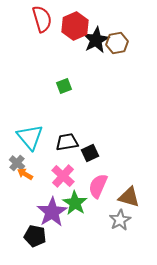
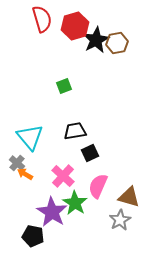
red hexagon: rotated 8 degrees clockwise
black trapezoid: moved 8 px right, 11 px up
purple star: rotated 8 degrees counterclockwise
black pentagon: moved 2 px left
